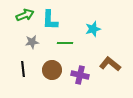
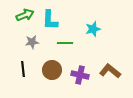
brown L-shape: moved 7 px down
